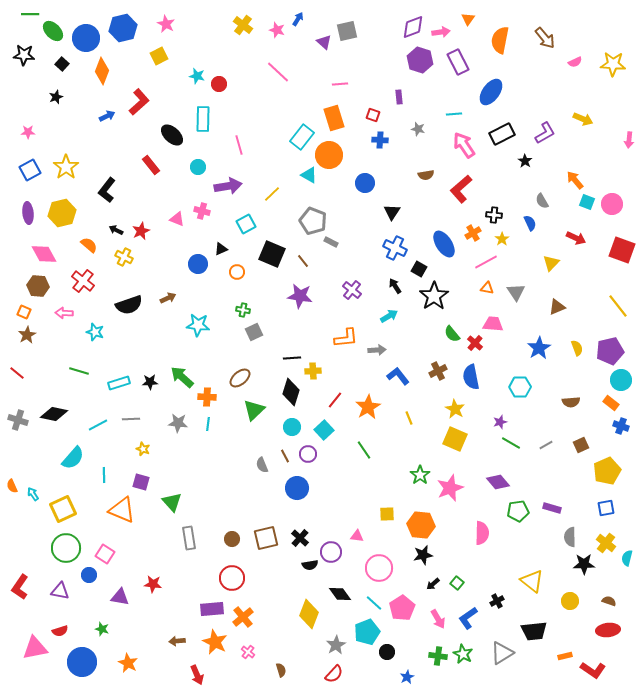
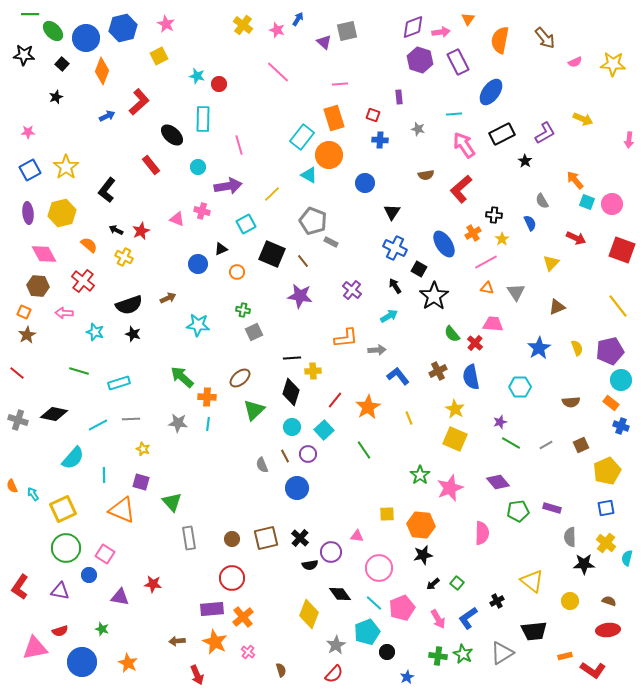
black star at (150, 382): moved 17 px left, 48 px up; rotated 21 degrees clockwise
pink pentagon at (402, 608): rotated 10 degrees clockwise
